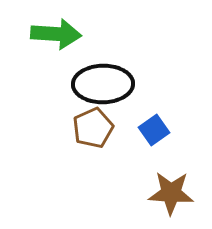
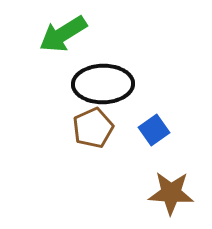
green arrow: moved 7 px right; rotated 144 degrees clockwise
